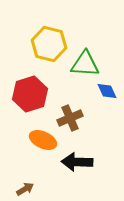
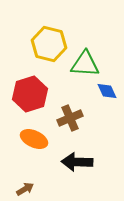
orange ellipse: moved 9 px left, 1 px up
